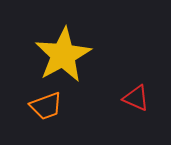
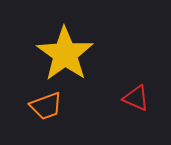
yellow star: moved 2 px right, 1 px up; rotated 8 degrees counterclockwise
